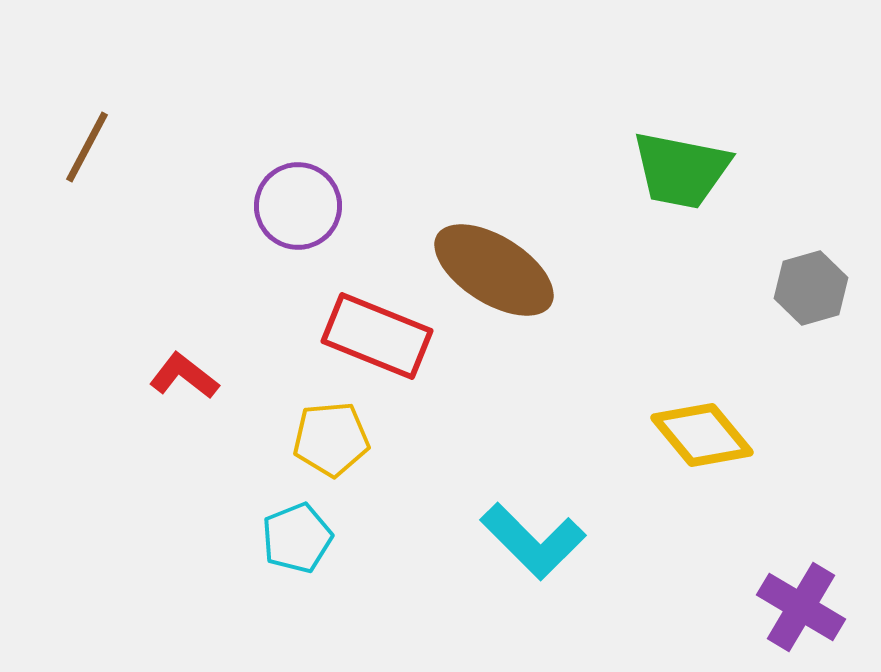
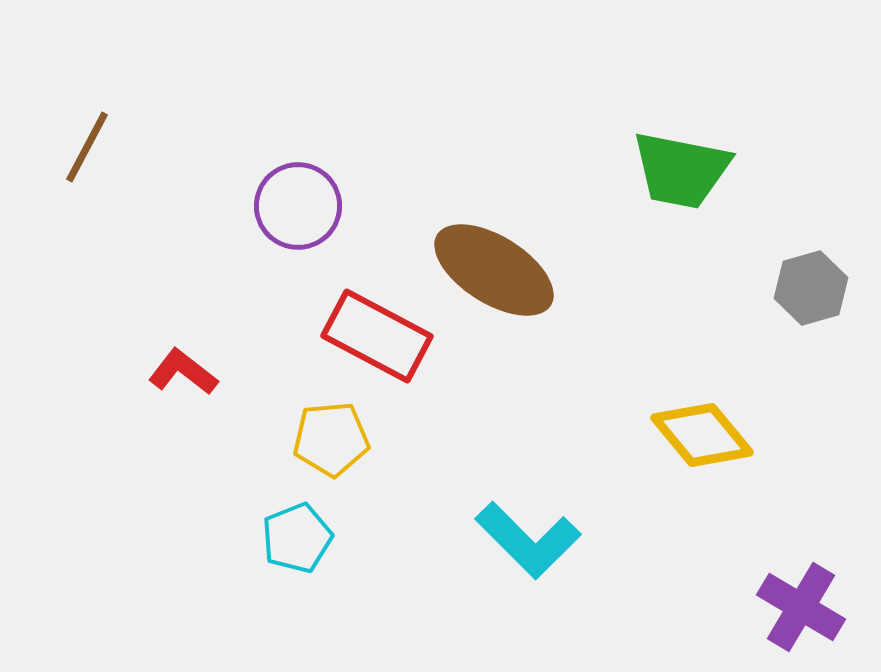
red rectangle: rotated 6 degrees clockwise
red L-shape: moved 1 px left, 4 px up
cyan L-shape: moved 5 px left, 1 px up
